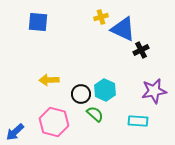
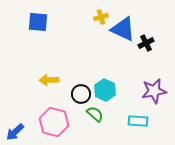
black cross: moved 5 px right, 7 px up
